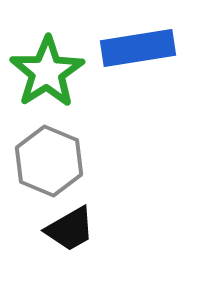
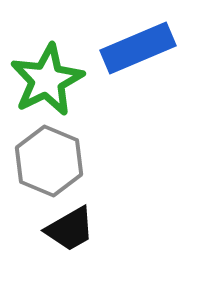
blue rectangle: rotated 14 degrees counterclockwise
green star: moved 8 px down; rotated 6 degrees clockwise
